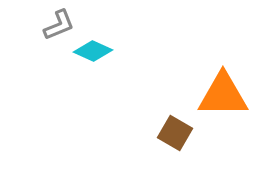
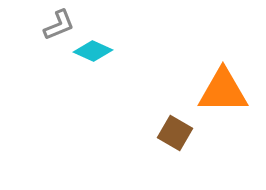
orange triangle: moved 4 px up
